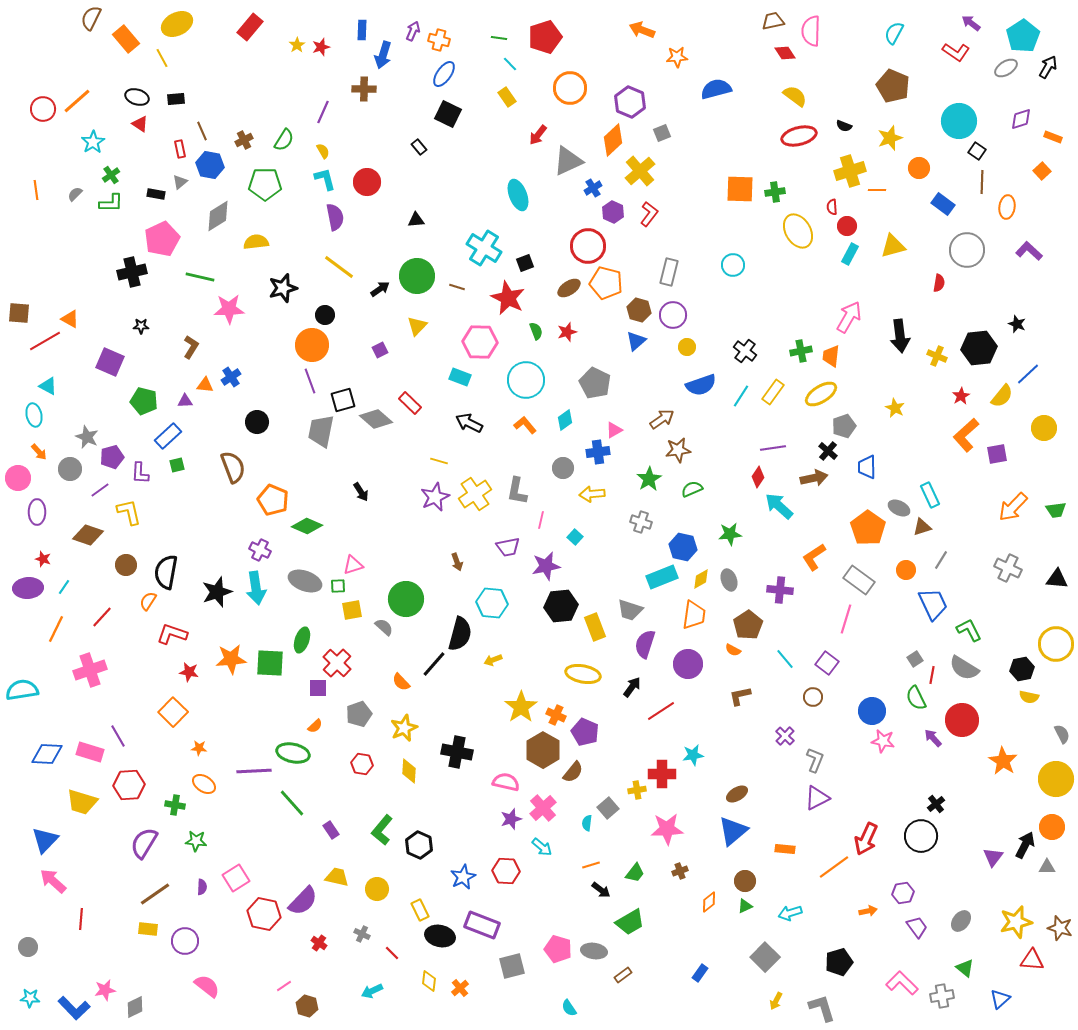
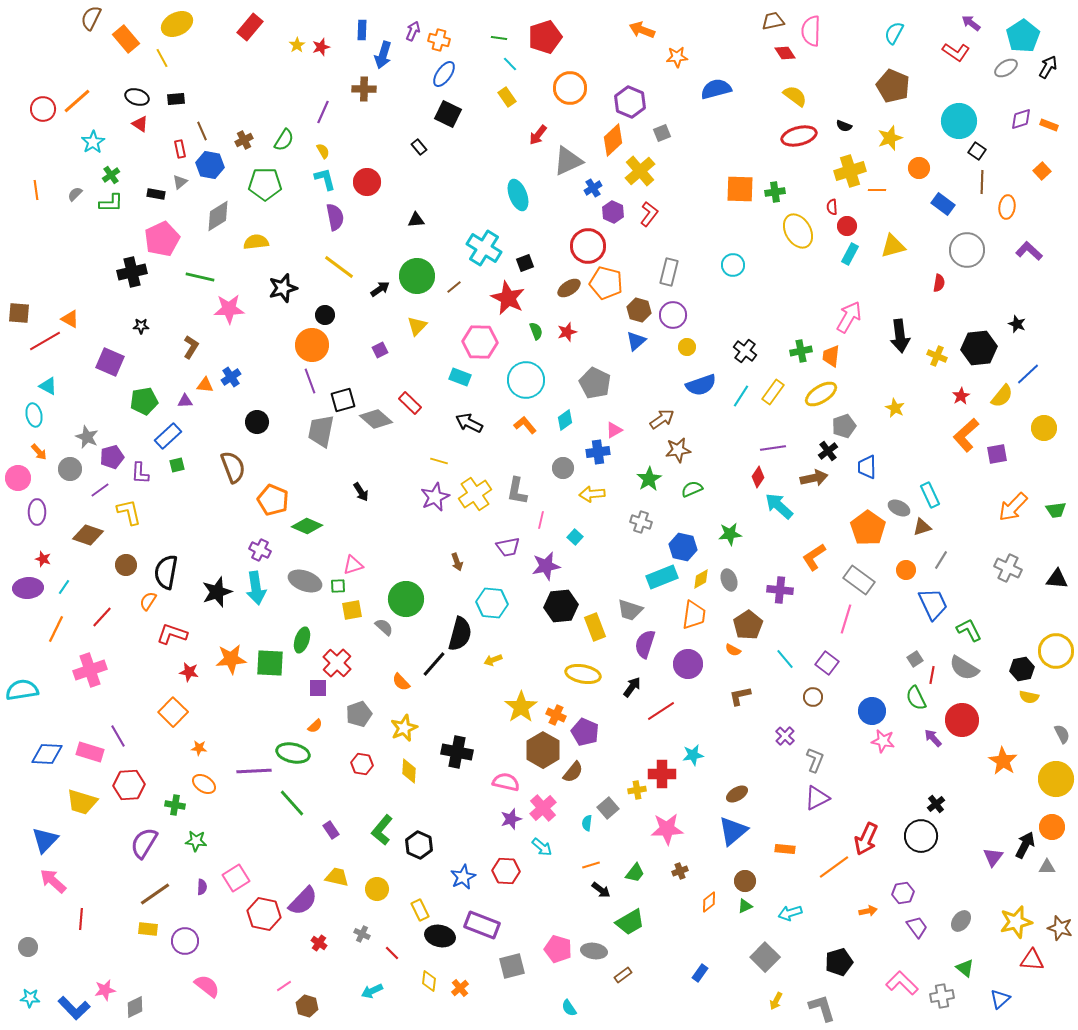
orange rectangle at (1053, 137): moved 4 px left, 12 px up
brown line at (457, 287): moved 3 px left; rotated 56 degrees counterclockwise
green pentagon at (144, 401): rotated 24 degrees counterclockwise
black cross at (828, 451): rotated 12 degrees clockwise
yellow circle at (1056, 644): moved 7 px down
